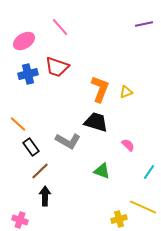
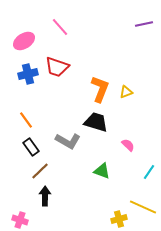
orange line: moved 8 px right, 4 px up; rotated 12 degrees clockwise
